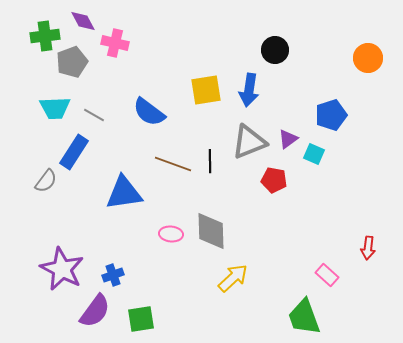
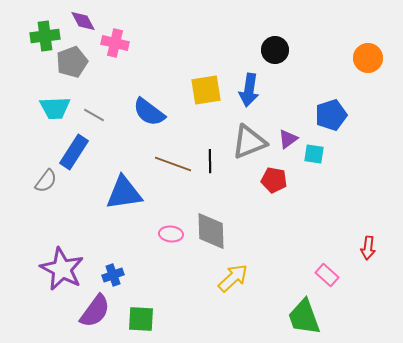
cyan square: rotated 15 degrees counterclockwise
green square: rotated 12 degrees clockwise
